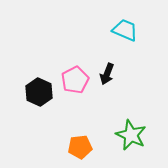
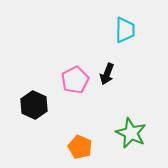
cyan trapezoid: rotated 68 degrees clockwise
black hexagon: moved 5 px left, 13 px down
green star: moved 2 px up
orange pentagon: rotated 30 degrees clockwise
